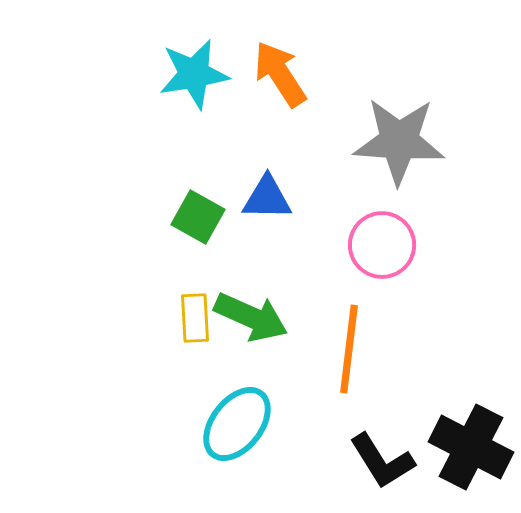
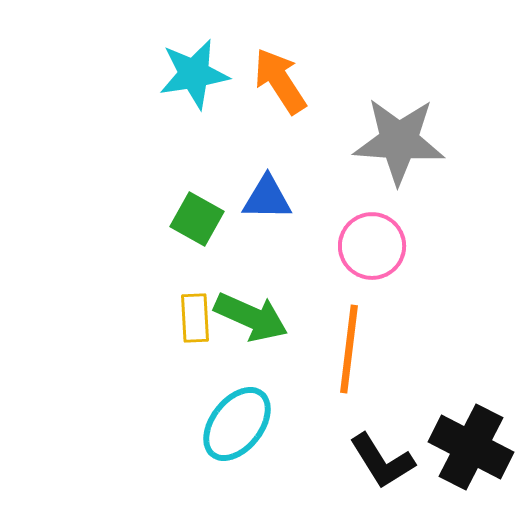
orange arrow: moved 7 px down
green square: moved 1 px left, 2 px down
pink circle: moved 10 px left, 1 px down
